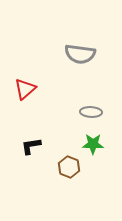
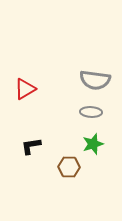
gray semicircle: moved 15 px right, 26 px down
red triangle: rotated 10 degrees clockwise
green star: rotated 20 degrees counterclockwise
brown hexagon: rotated 20 degrees counterclockwise
